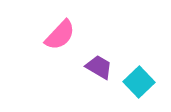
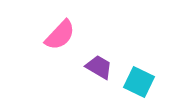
cyan square: rotated 20 degrees counterclockwise
